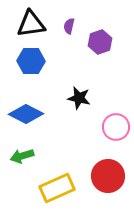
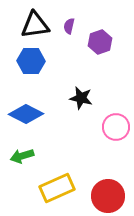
black triangle: moved 4 px right, 1 px down
black star: moved 2 px right
red circle: moved 20 px down
